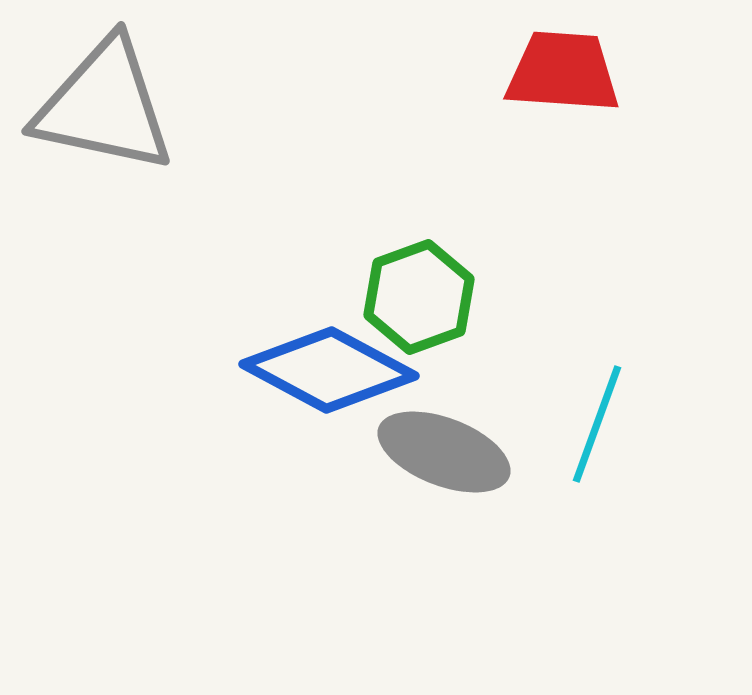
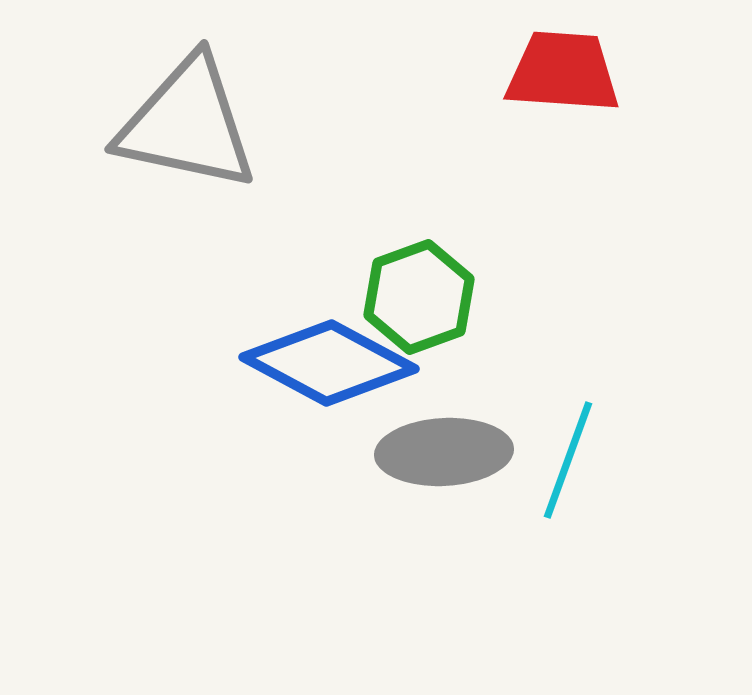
gray triangle: moved 83 px right, 18 px down
blue diamond: moved 7 px up
cyan line: moved 29 px left, 36 px down
gray ellipse: rotated 24 degrees counterclockwise
